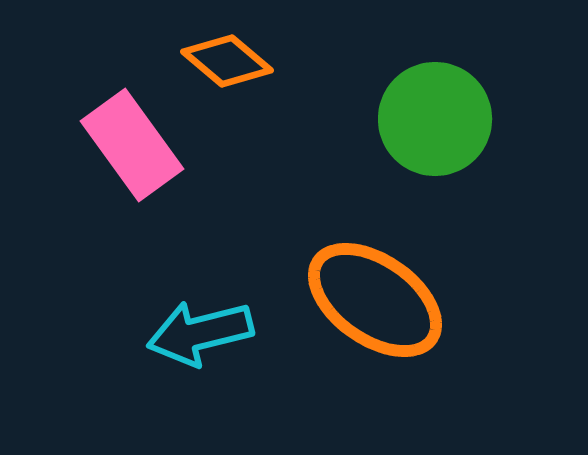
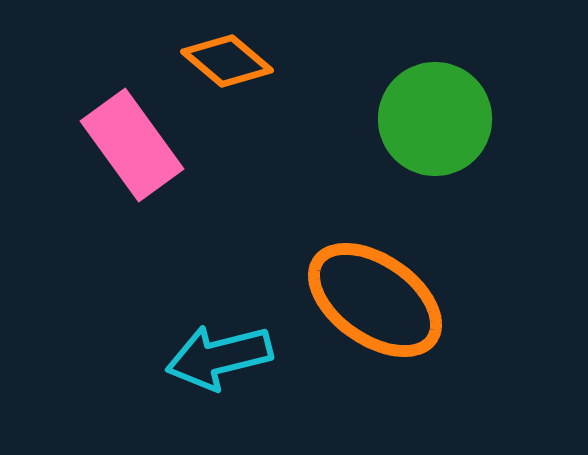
cyan arrow: moved 19 px right, 24 px down
